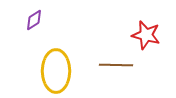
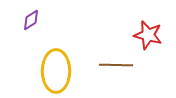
purple diamond: moved 3 px left
red star: moved 2 px right
